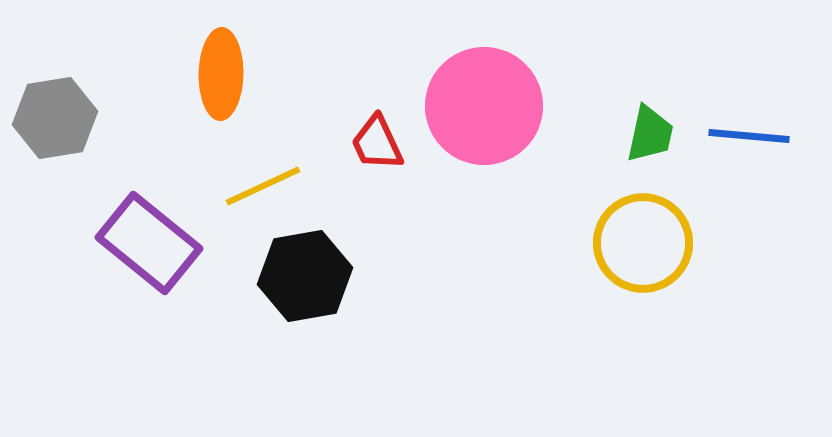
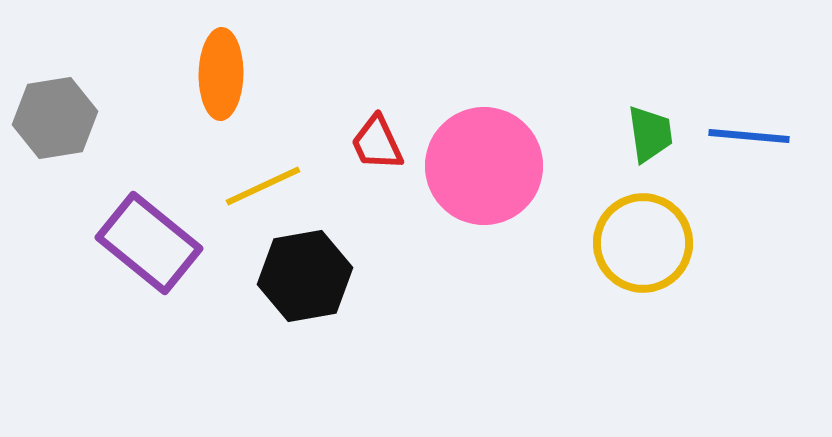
pink circle: moved 60 px down
green trapezoid: rotated 20 degrees counterclockwise
